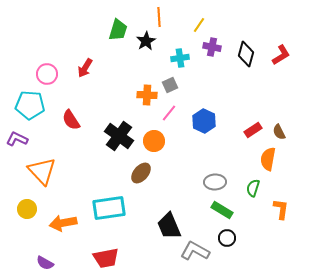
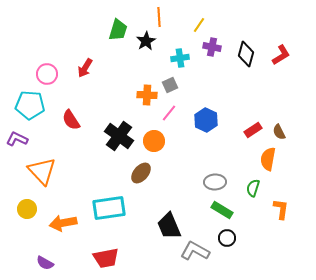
blue hexagon: moved 2 px right, 1 px up
